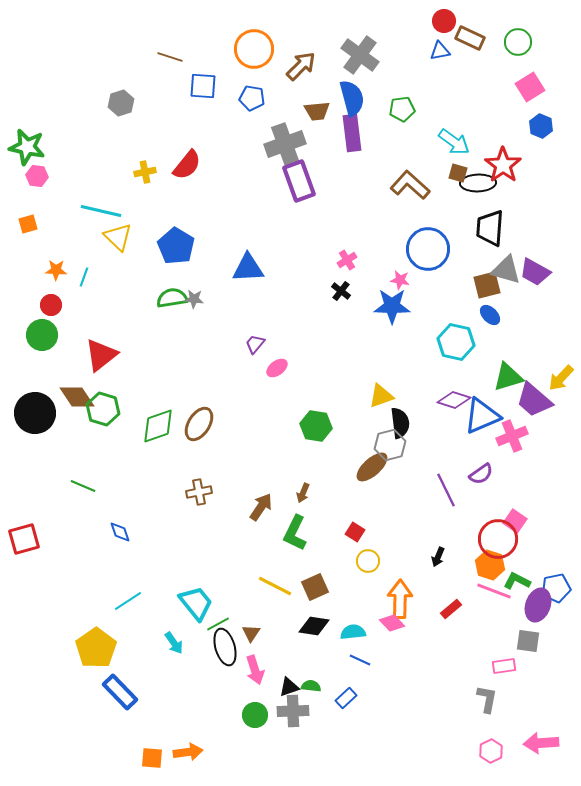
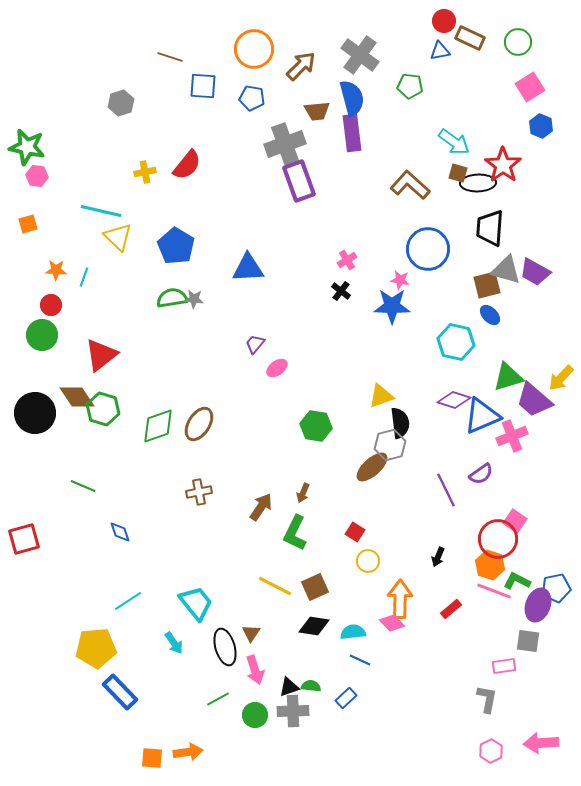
green pentagon at (402, 109): moved 8 px right, 23 px up; rotated 15 degrees clockwise
green line at (218, 624): moved 75 px down
yellow pentagon at (96, 648): rotated 30 degrees clockwise
